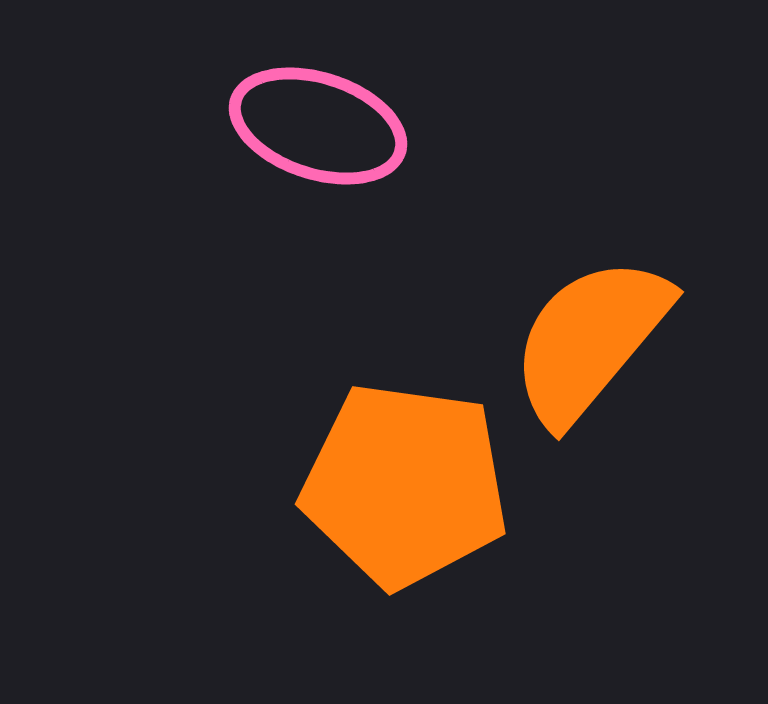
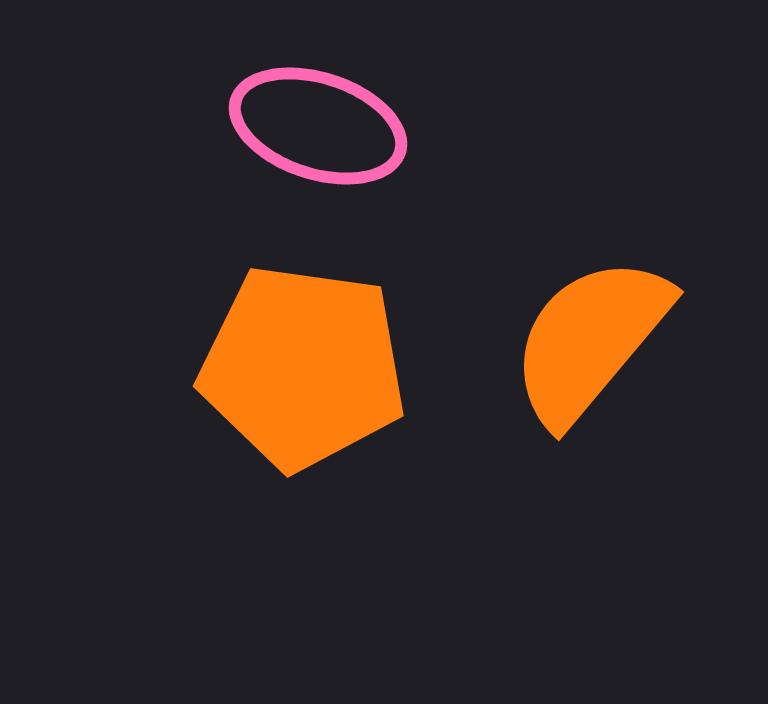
orange pentagon: moved 102 px left, 118 px up
